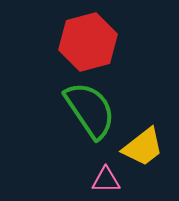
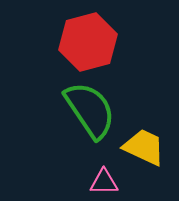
yellow trapezoid: moved 1 px right; rotated 117 degrees counterclockwise
pink triangle: moved 2 px left, 2 px down
